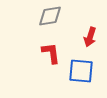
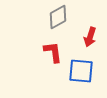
gray diamond: moved 8 px right, 1 px down; rotated 20 degrees counterclockwise
red L-shape: moved 2 px right, 1 px up
